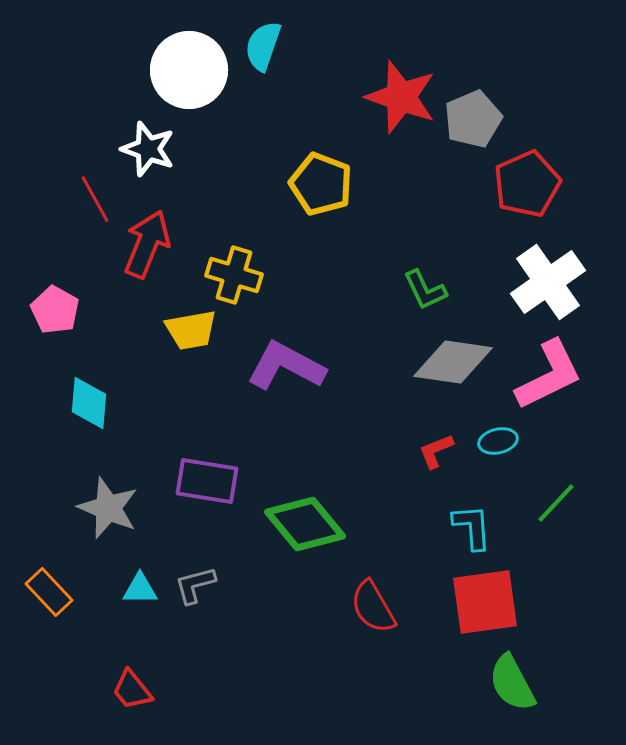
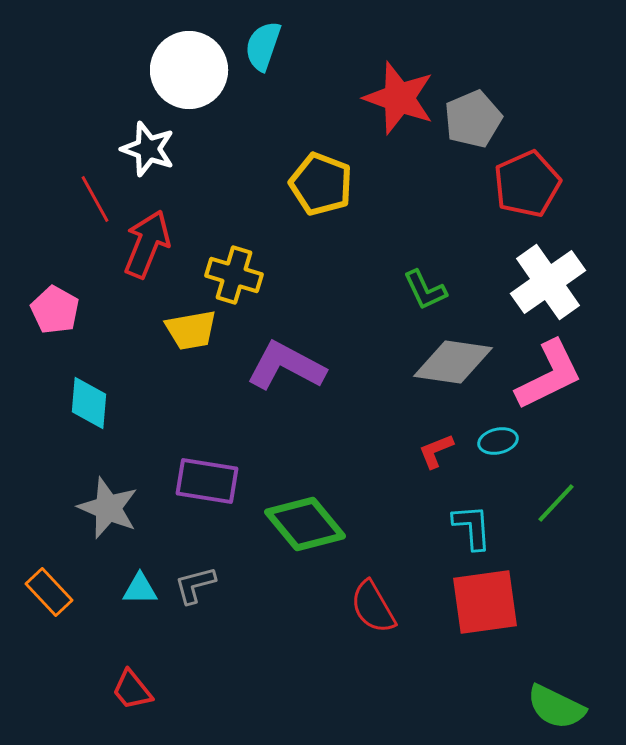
red star: moved 2 px left, 1 px down
green semicircle: moved 44 px right, 24 px down; rotated 36 degrees counterclockwise
